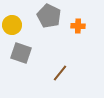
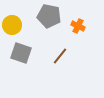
gray pentagon: rotated 15 degrees counterclockwise
orange cross: rotated 24 degrees clockwise
brown line: moved 17 px up
